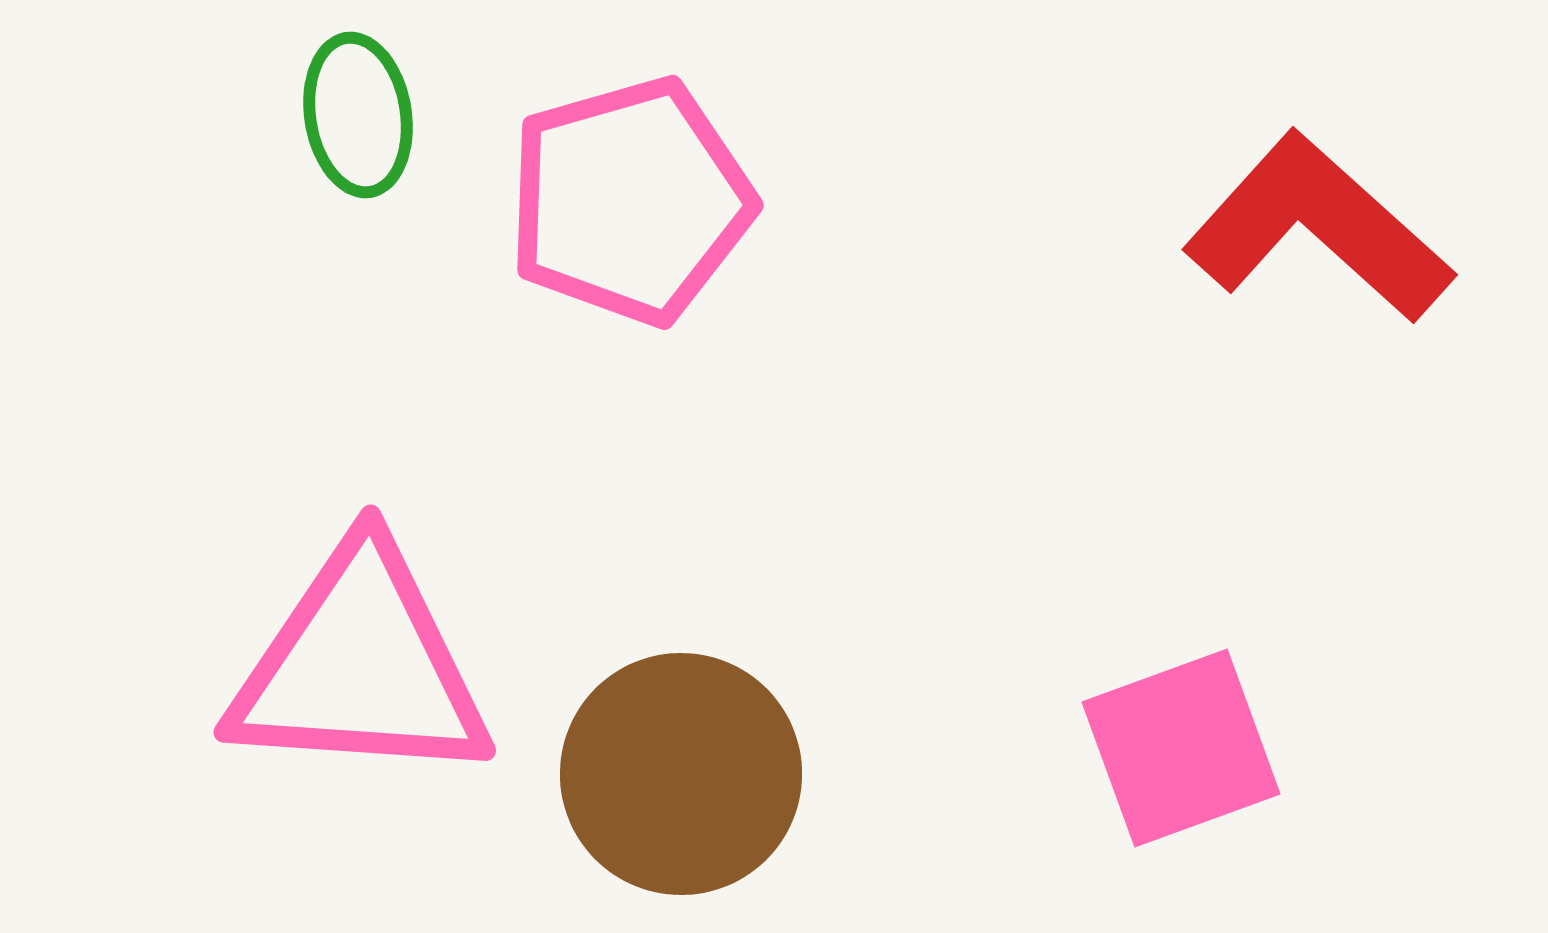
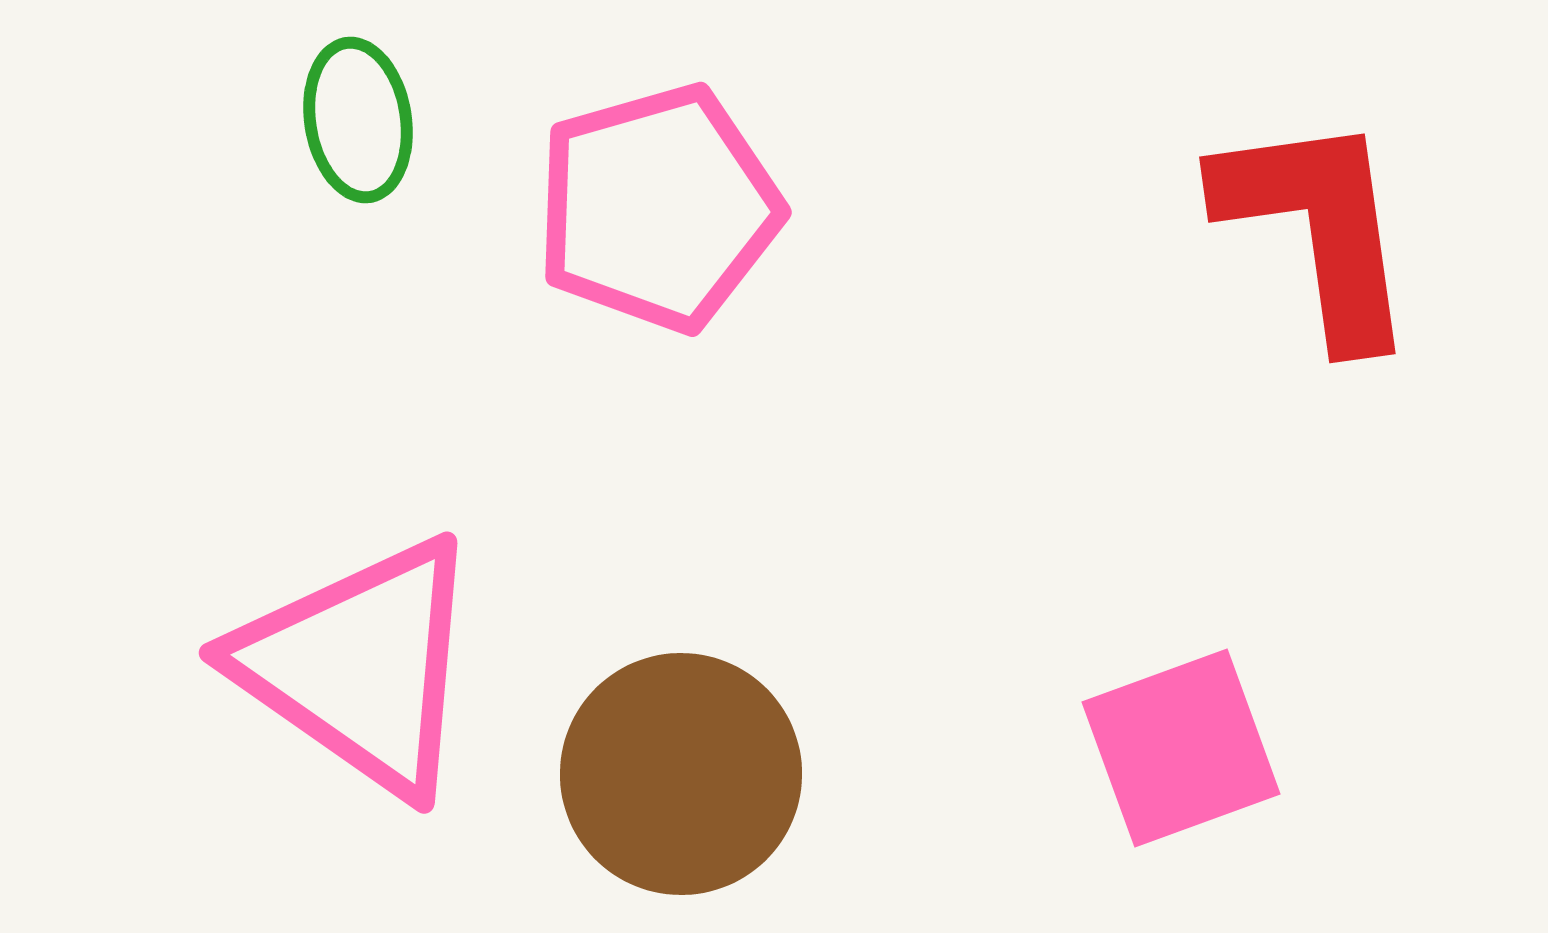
green ellipse: moved 5 px down
pink pentagon: moved 28 px right, 7 px down
red L-shape: rotated 40 degrees clockwise
pink triangle: rotated 31 degrees clockwise
